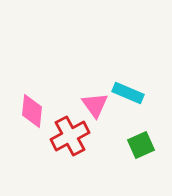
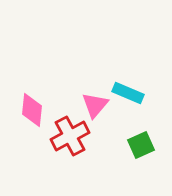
pink triangle: rotated 16 degrees clockwise
pink diamond: moved 1 px up
